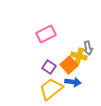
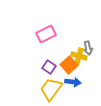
yellow trapezoid: rotated 15 degrees counterclockwise
